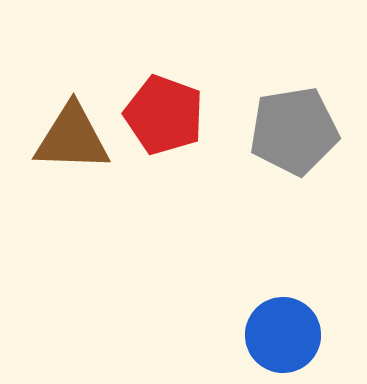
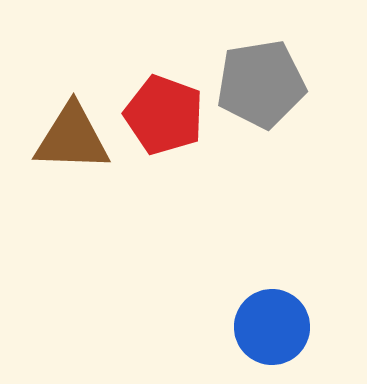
gray pentagon: moved 33 px left, 47 px up
blue circle: moved 11 px left, 8 px up
